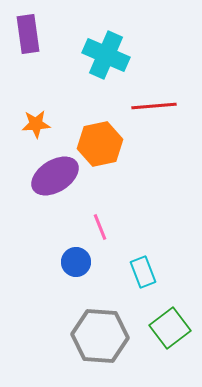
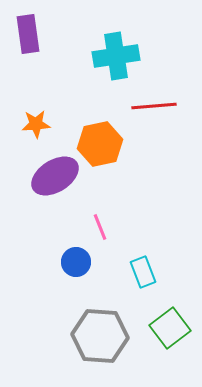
cyan cross: moved 10 px right, 1 px down; rotated 33 degrees counterclockwise
